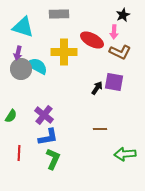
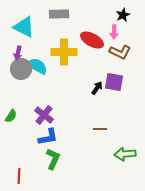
cyan triangle: moved 1 px right; rotated 10 degrees clockwise
red line: moved 23 px down
